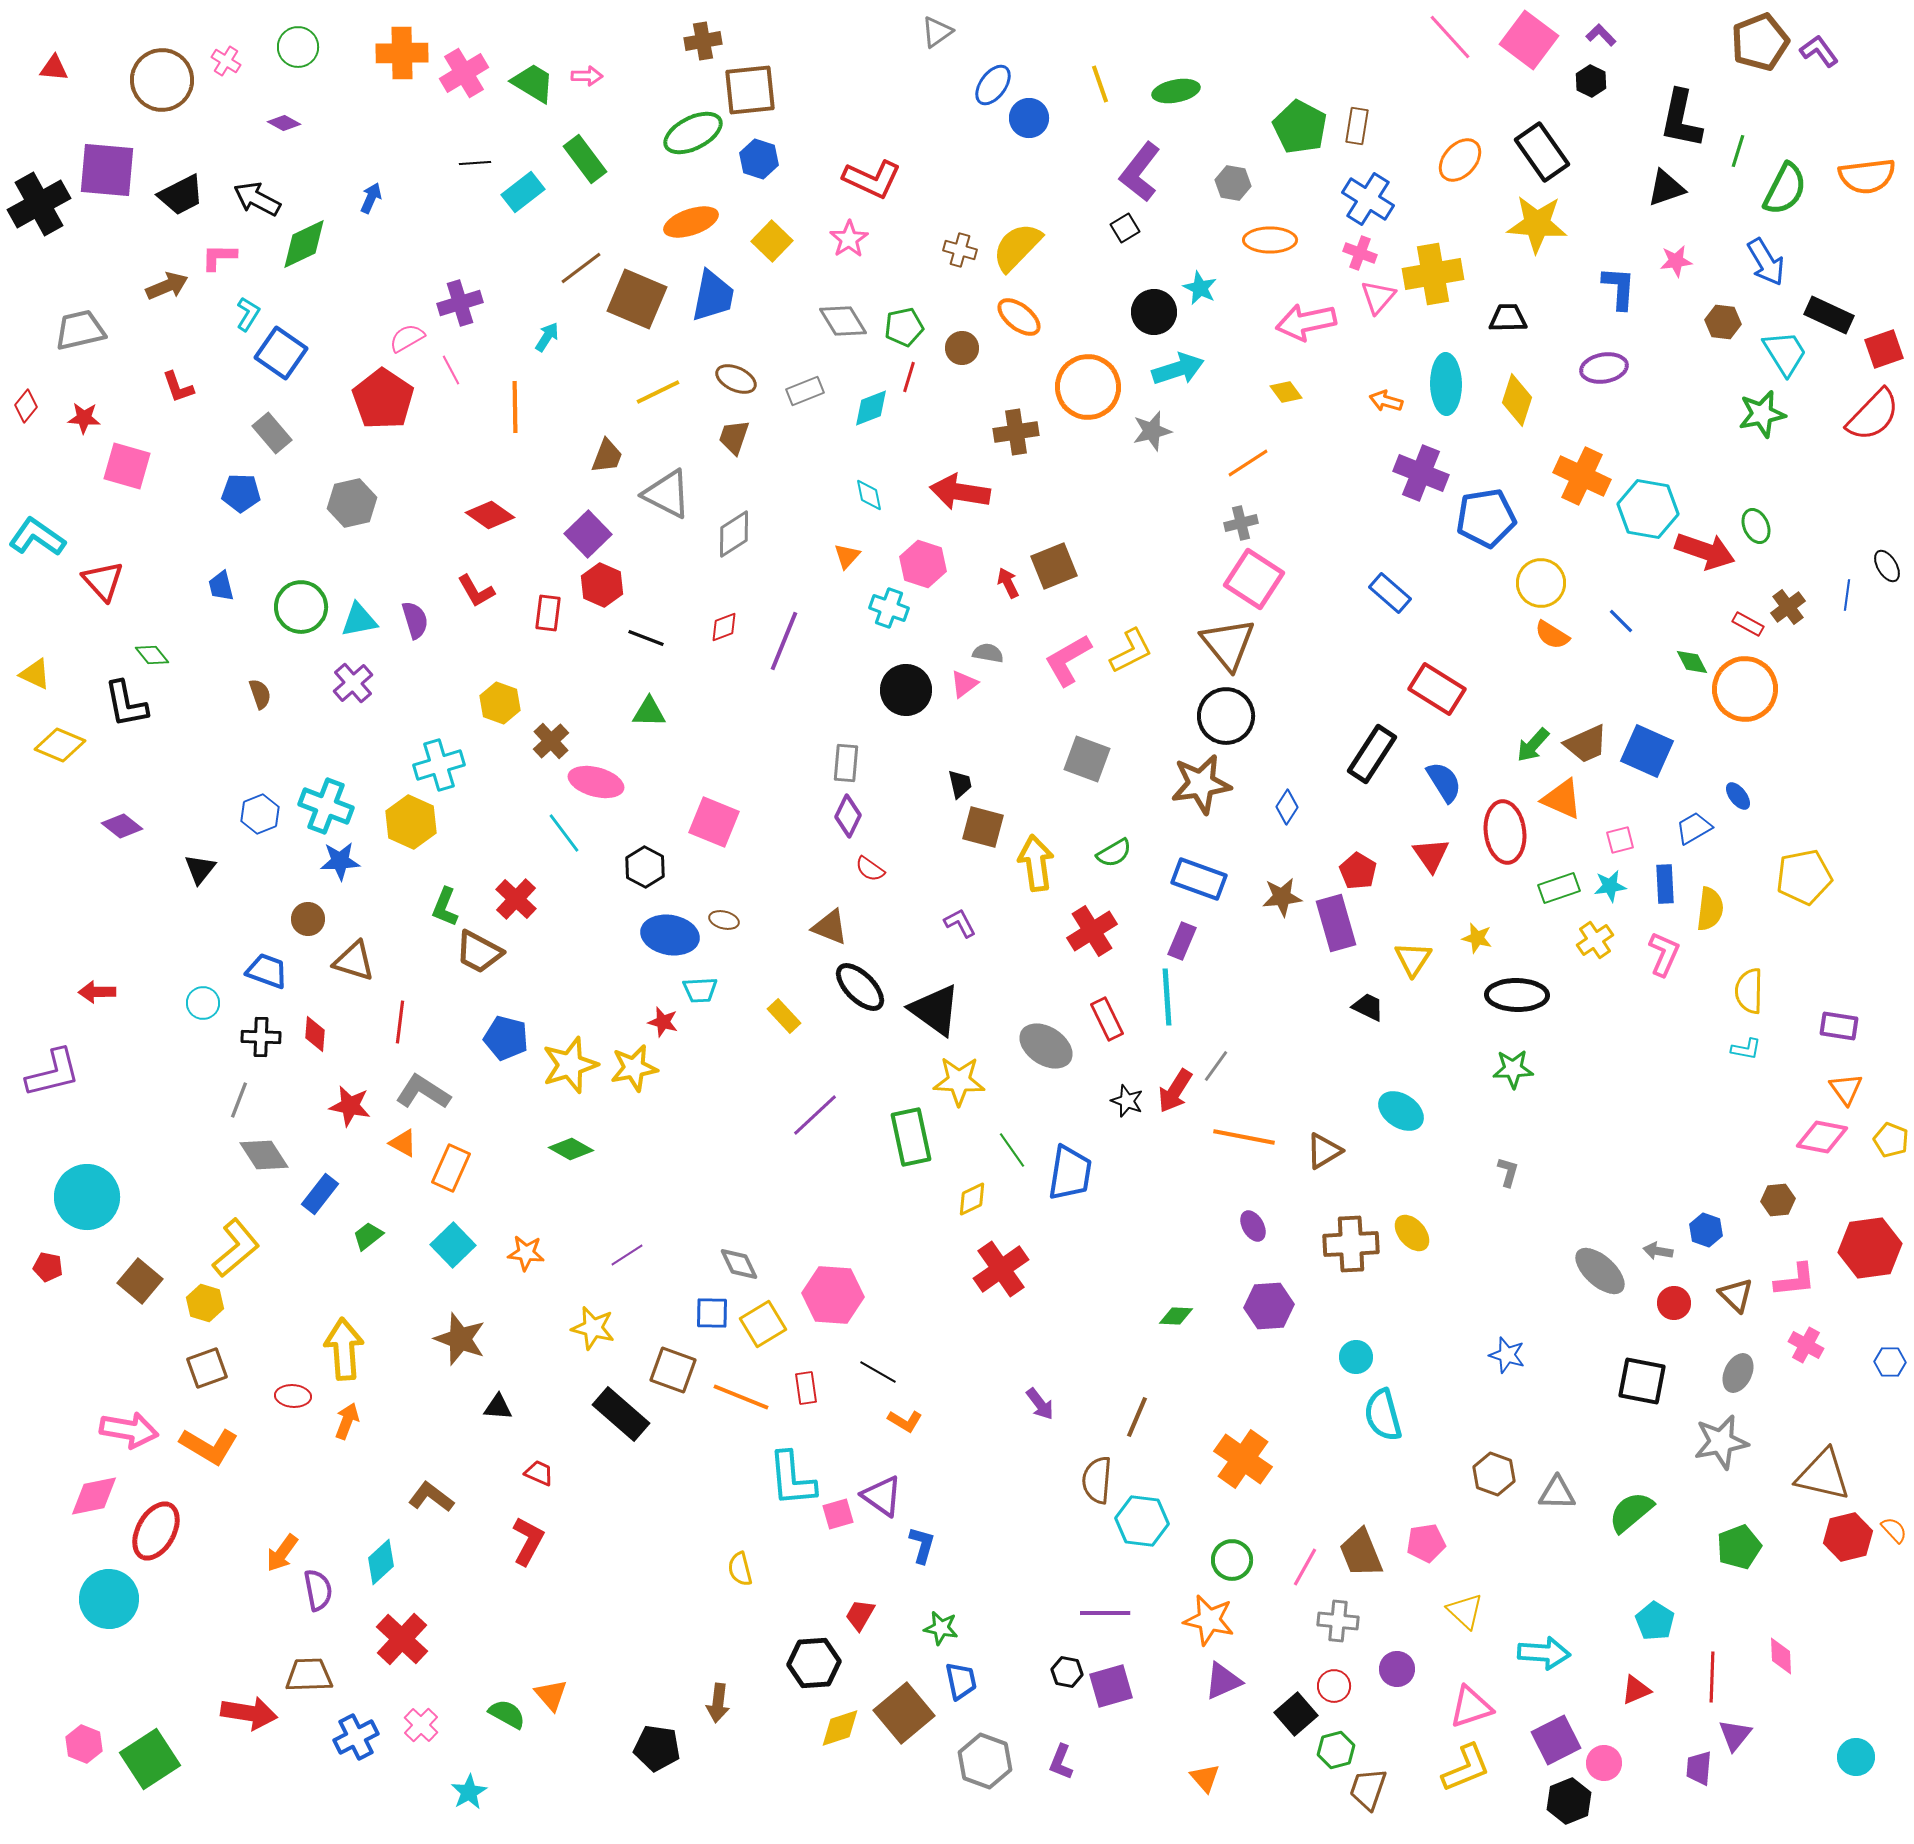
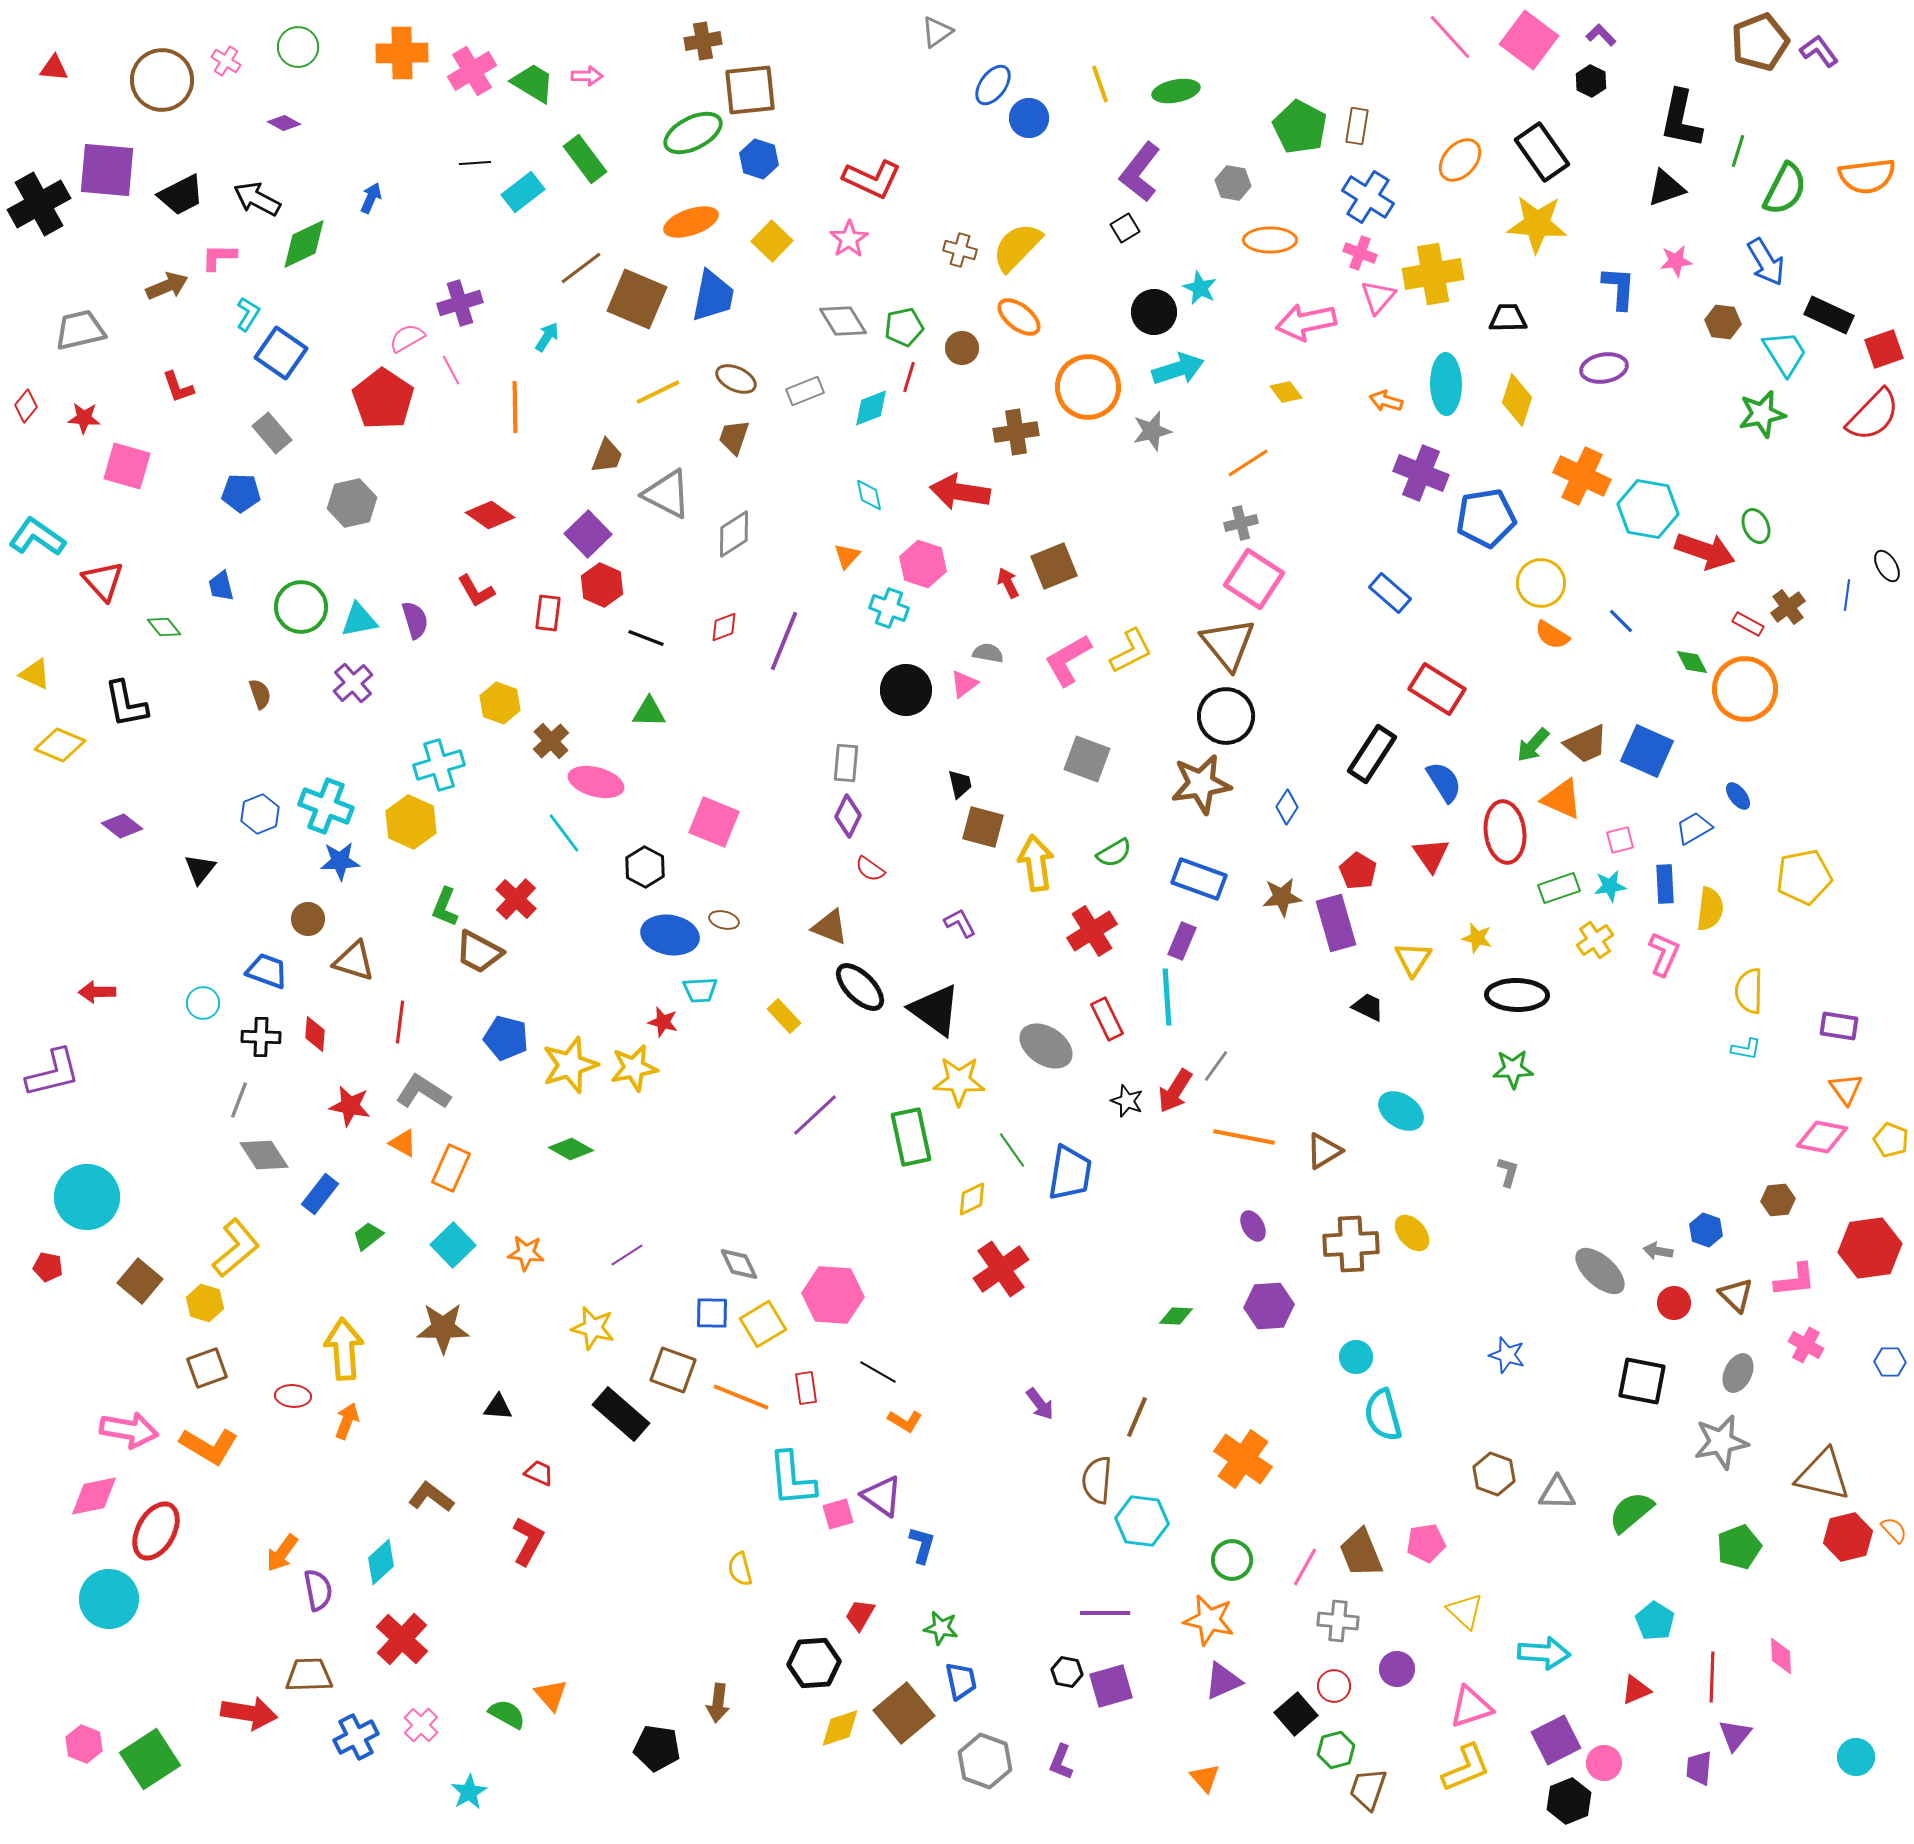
pink cross at (464, 73): moved 8 px right, 2 px up
blue cross at (1368, 199): moved 2 px up
green diamond at (152, 655): moved 12 px right, 28 px up
brown star at (460, 1339): moved 17 px left, 11 px up; rotated 20 degrees counterclockwise
